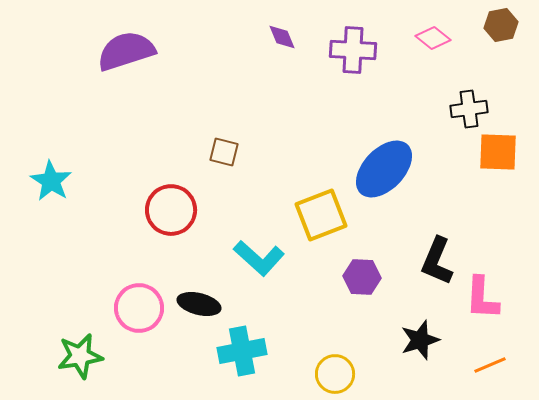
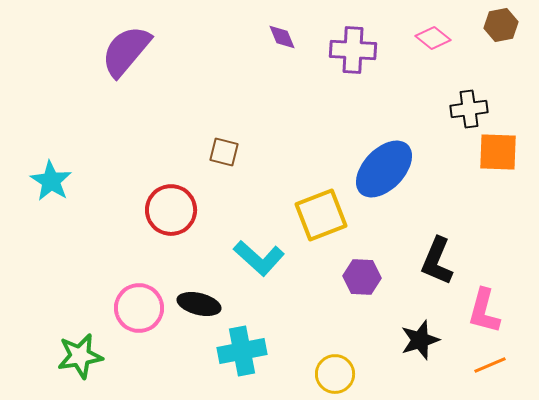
purple semicircle: rotated 32 degrees counterclockwise
pink L-shape: moved 2 px right, 13 px down; rotated 12 degrees clockwise
